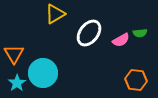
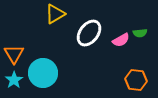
cyan star: moved 3 px left, 3 px up
